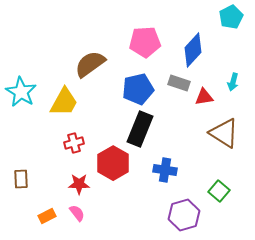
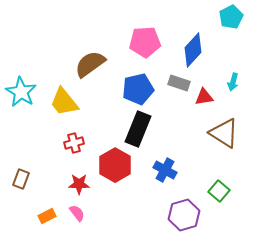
yellow trapezoid: rotated 112 degrees clockwise
black rectangle: moved 2 px left
red hexagon: moved 2 px right, 2 px down
blue cross: rotated 20 degrees clockwise
brown rectangle: rotated 24 degrees clockwise
